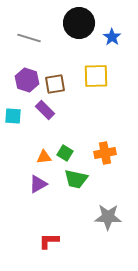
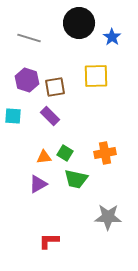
brown square: moved 3 px down
purple rectangle: moved 5 px right, 6 px down
